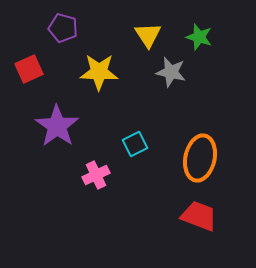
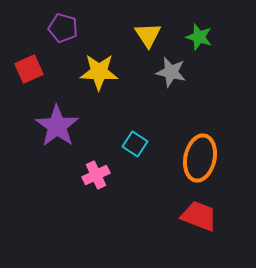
cyan square: rotated 30 degrees counterclockwise
